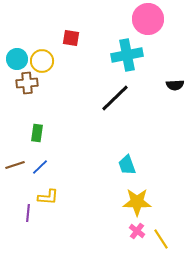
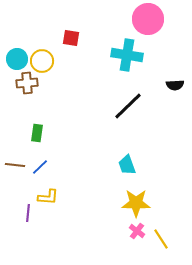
cyan cross: rotated 20 degrees clockwise
black line: moved 13 px right, 8 px down
brown line: rotated 24 degrees clockwise
yellow star: moved 1 px left, 1 px down
